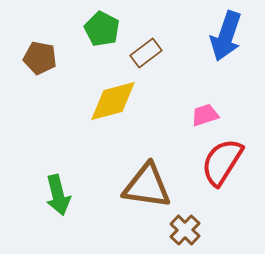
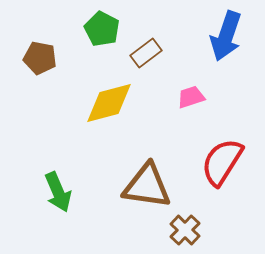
yellow diamond: moved 4 px left, 2 px down
pink trapezoid: moved 14 px left, 18 px up
green arrow: moved 3 px up; rotated 9 degrees counterclockwise
